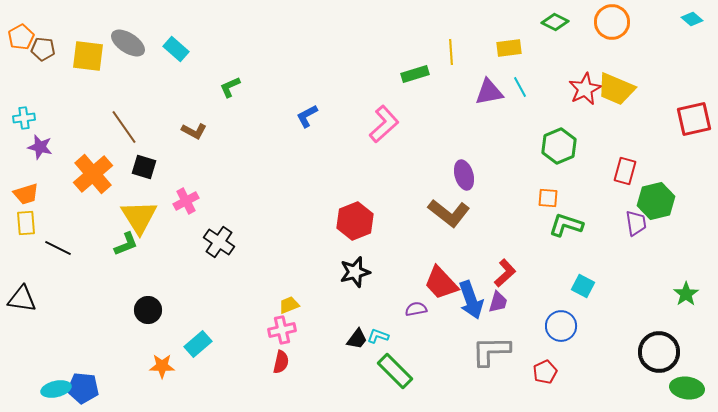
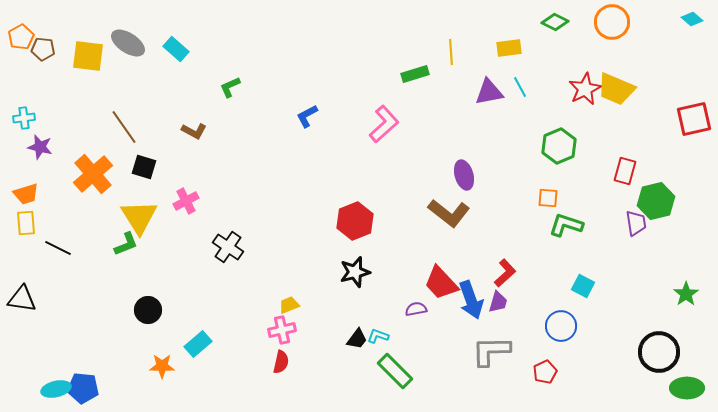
black cross at (219, 242): moved 9 px right, 5 px down
green ellipse at (687, 388): rotated 8 degrees counterclockwise
